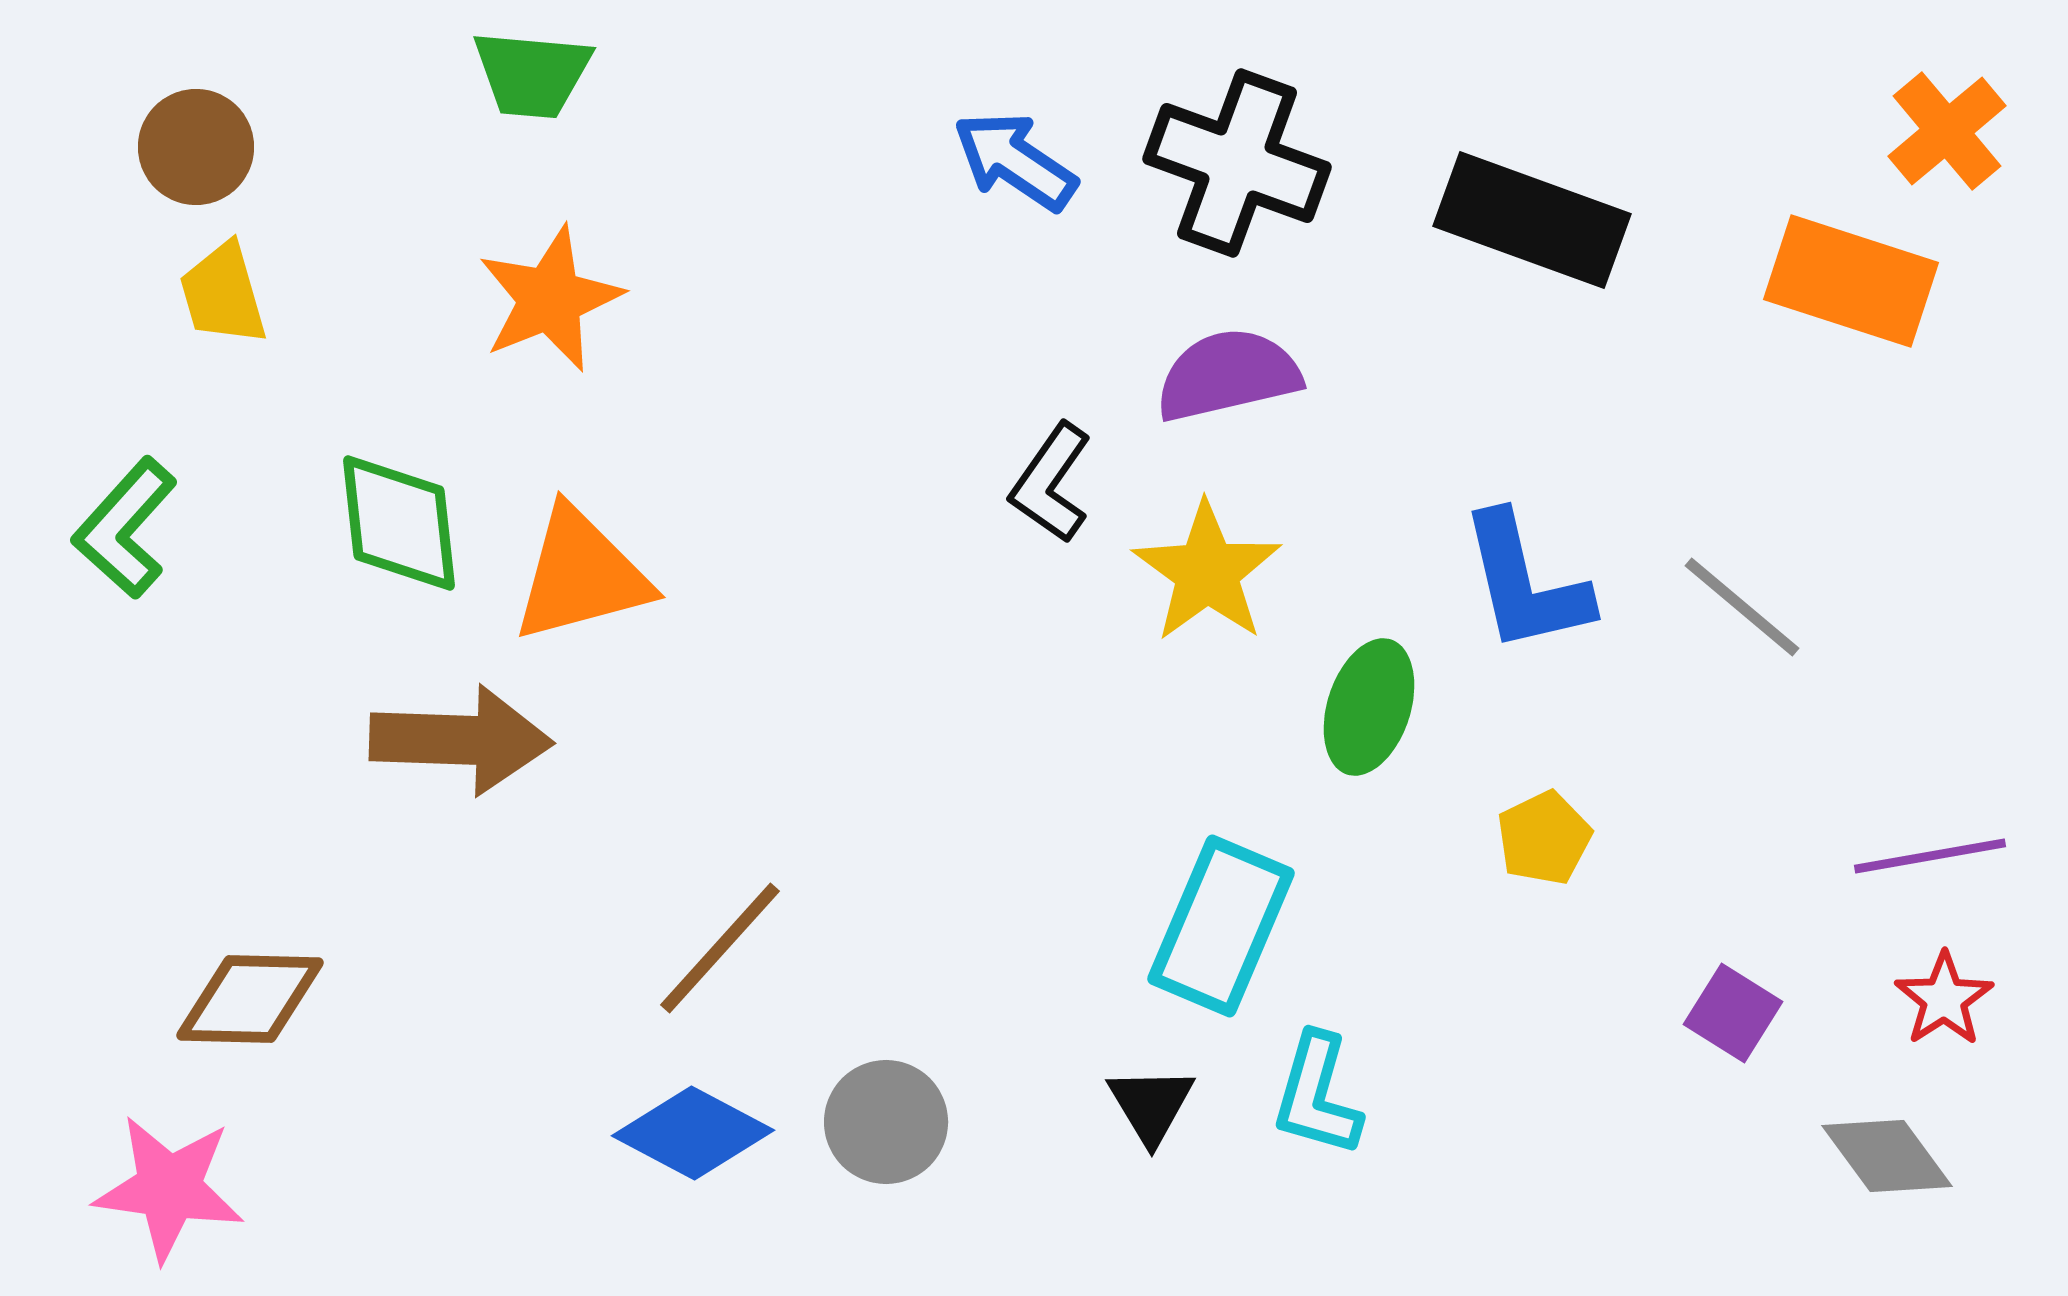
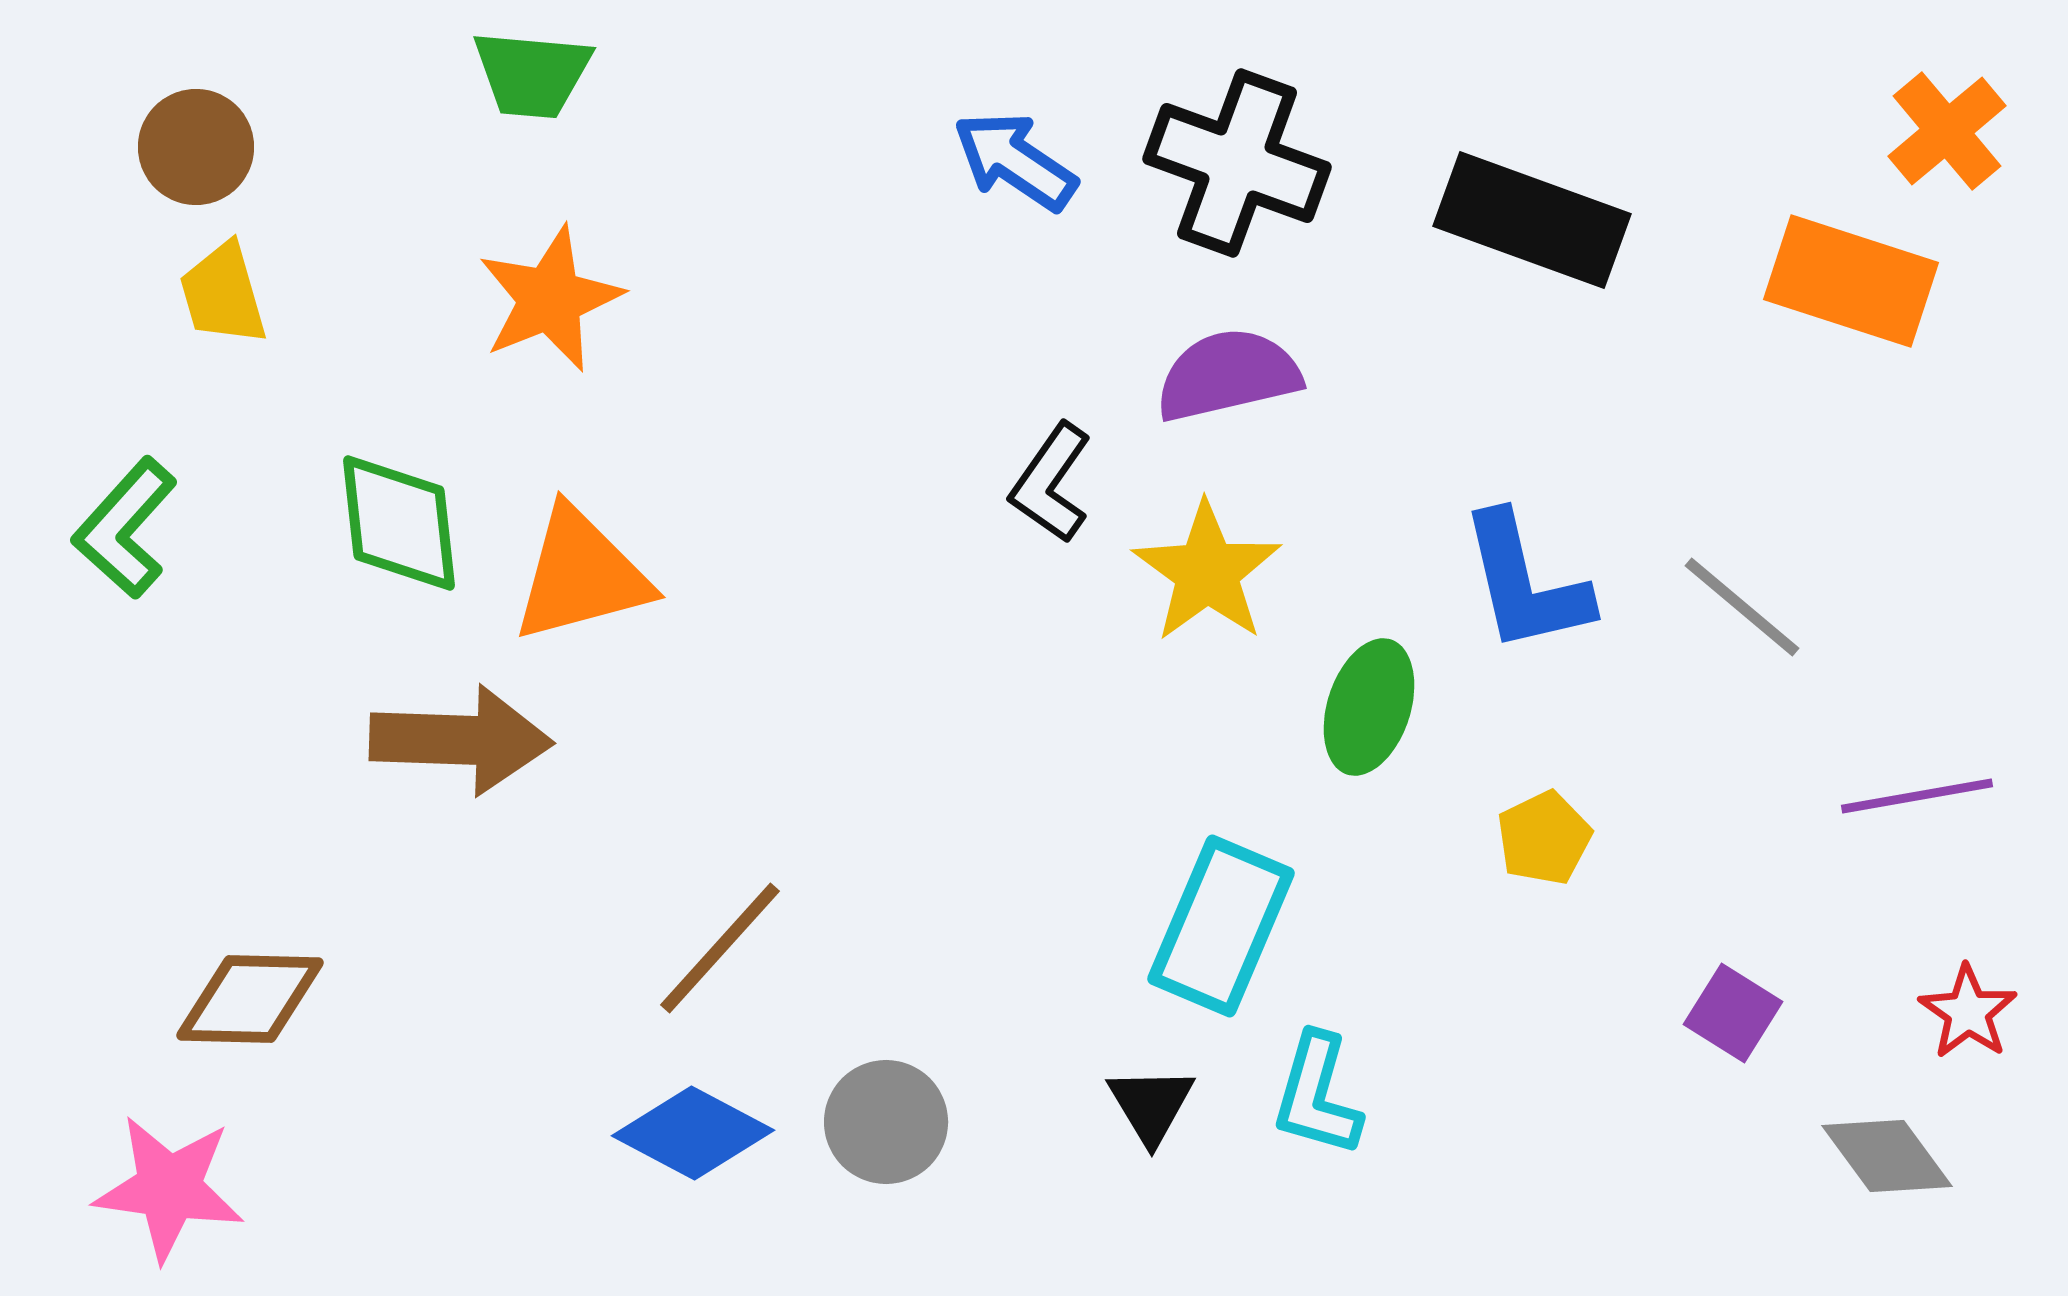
purple line: moved 13 px left, 60 px up
red star: moved 24 px right, 13 px down; rotated 4 degrees counterclockwise
